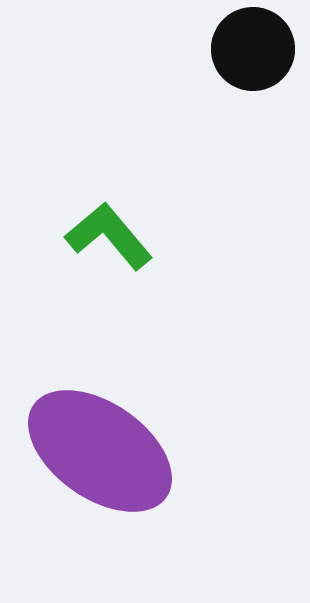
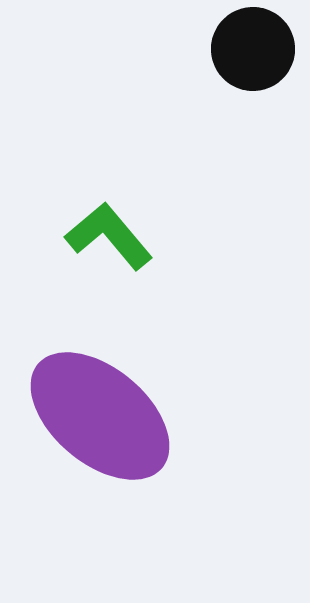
purple ellipse: moved 35 px up; rotated 5 degrees clockwise
